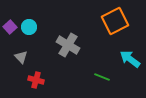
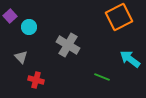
orange square: moved 4 px right, 4 px up
purple square: moved 11 px up
